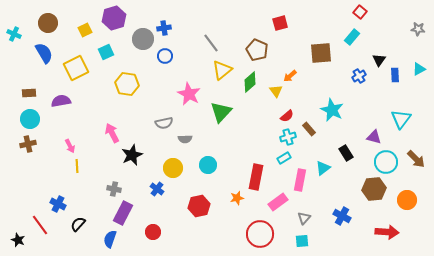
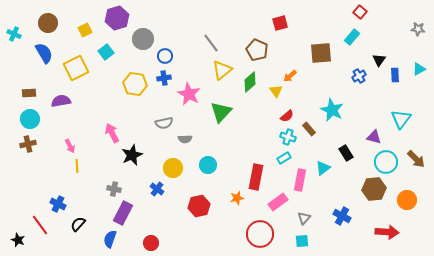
purple hexagon at (114, 18): moved 3 px right
blue cross at (164, 28): moved 50 px down
cyan square at (106, 52): rotated 14 degrees counterclockwise
yellow hexagon at (127, 84): moved 8 px right
cyan cross at (288, 137): rotated 35 degrees clockwise
red circle at (153, 232): moved 2 px left, 11 px down
